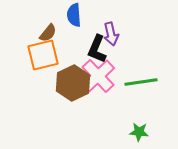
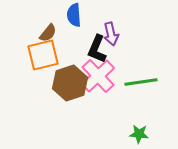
brown hexagon: moved 3 px left; rotated 8 degrees clockwise
green star: moved 2 px down
